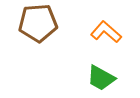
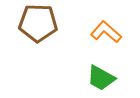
brown pentagon: rotated 6 degrees clockwise
